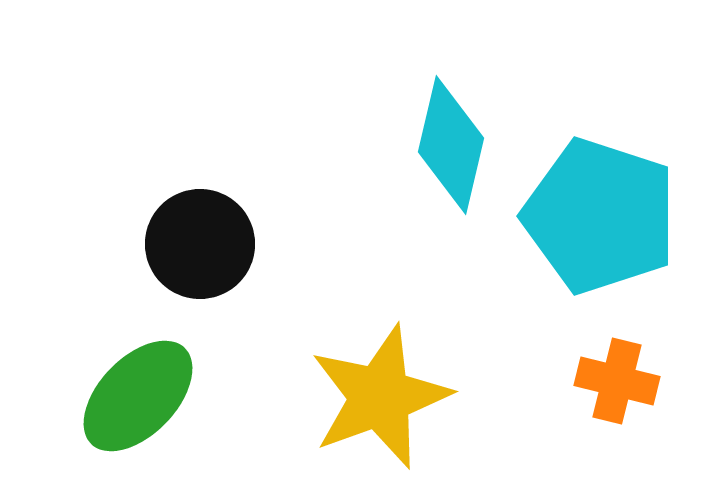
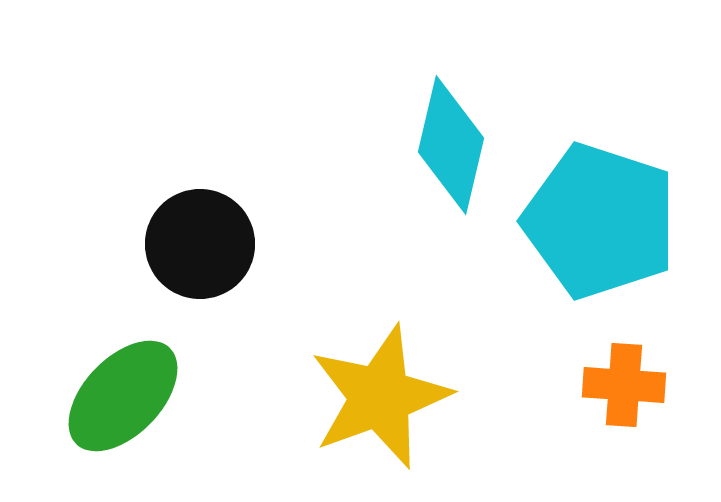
cyan pentagon: moved 5 px down
orange cross: moved 7 px right, 4 px down; rotated 10 degrees counterclockwise
green ellipse: moved 15 px left
